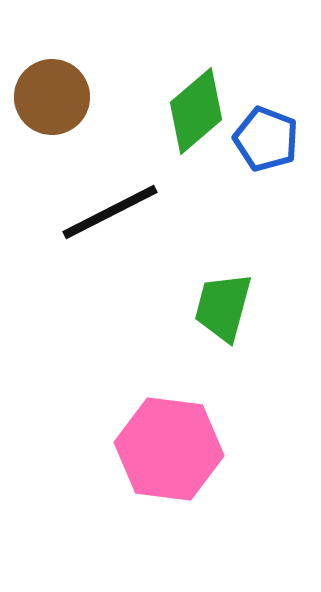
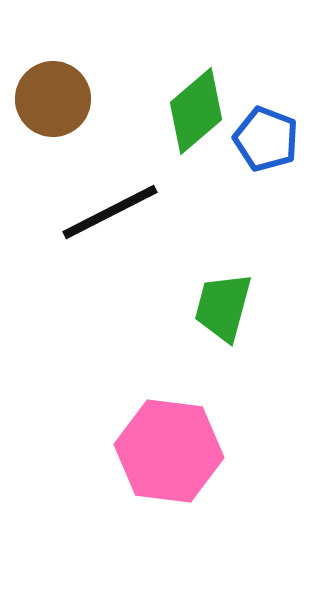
brown circle: moved 1 px right, 2 px down
pink hexagon: moved 2 px down
